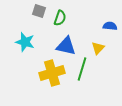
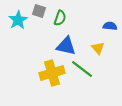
cyan star: moved 7 px left, 22 px up; rotated 24 degrees clockwise
yellow triangle: rotated 24 degrees counterclockwise
green line: rotated 70 degrees counterclockwise
